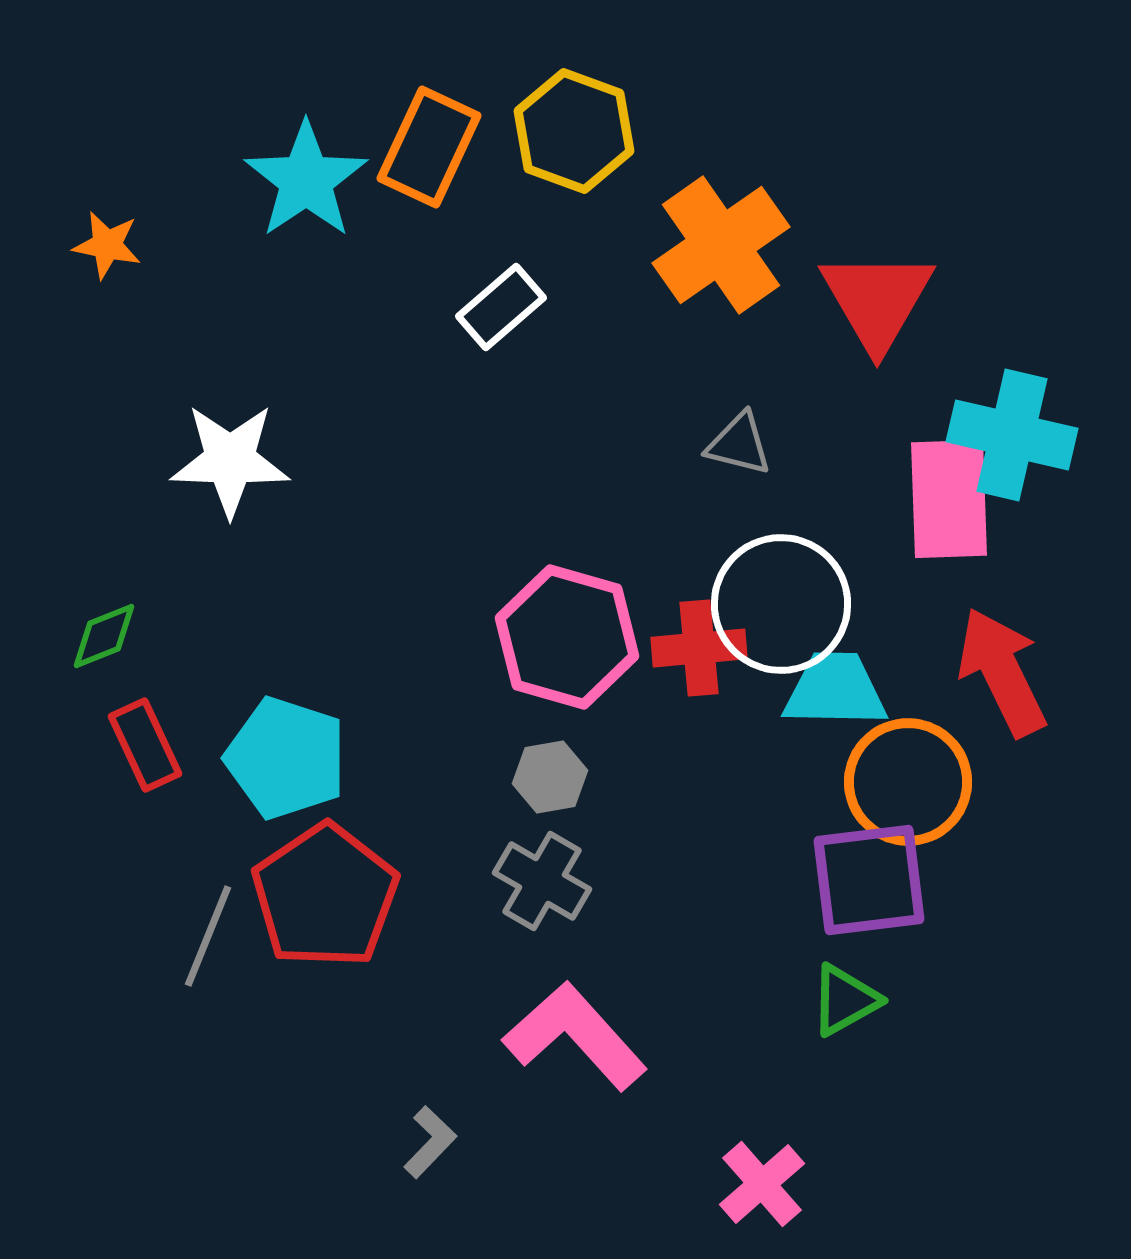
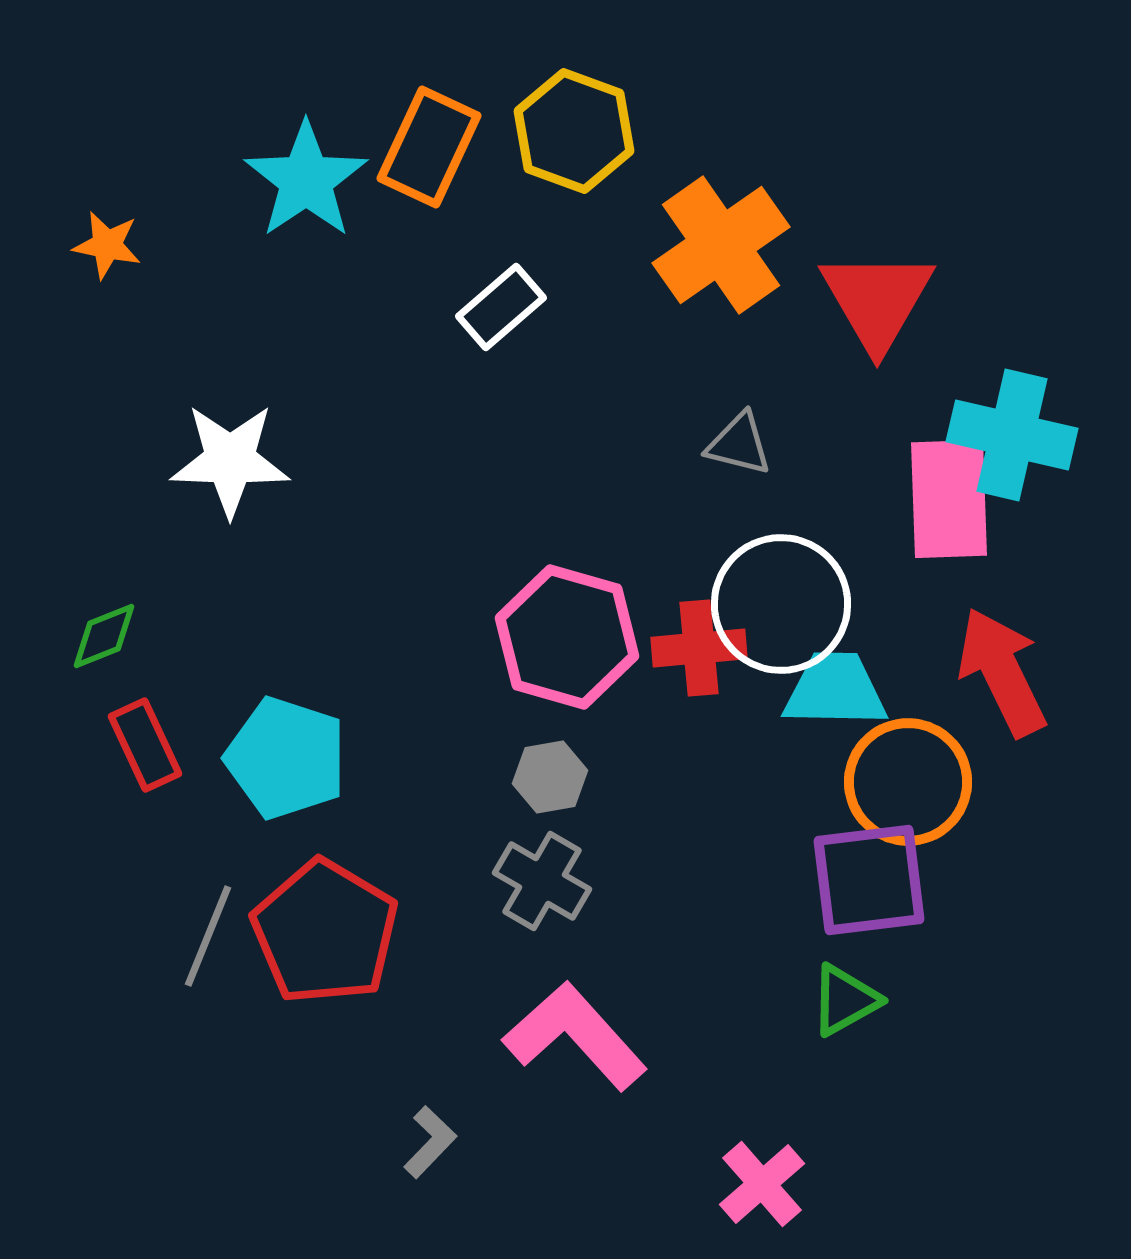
red pentagon: moved 36 px down; rotated 7 degrees counterclockwise
